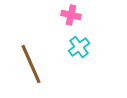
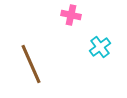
cyan cross: moved 21 px right
